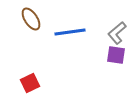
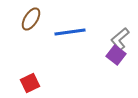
brown ellipse: rotated 65 degrees clockwise
gray L-shape: moved 3 px right, 6 px down
purple square: rotated 30 degrees clockwise
